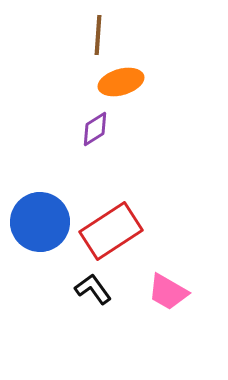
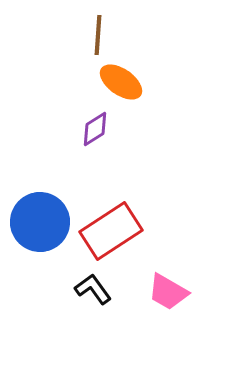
orange ellipse: rotated 51 degrees clockwise
